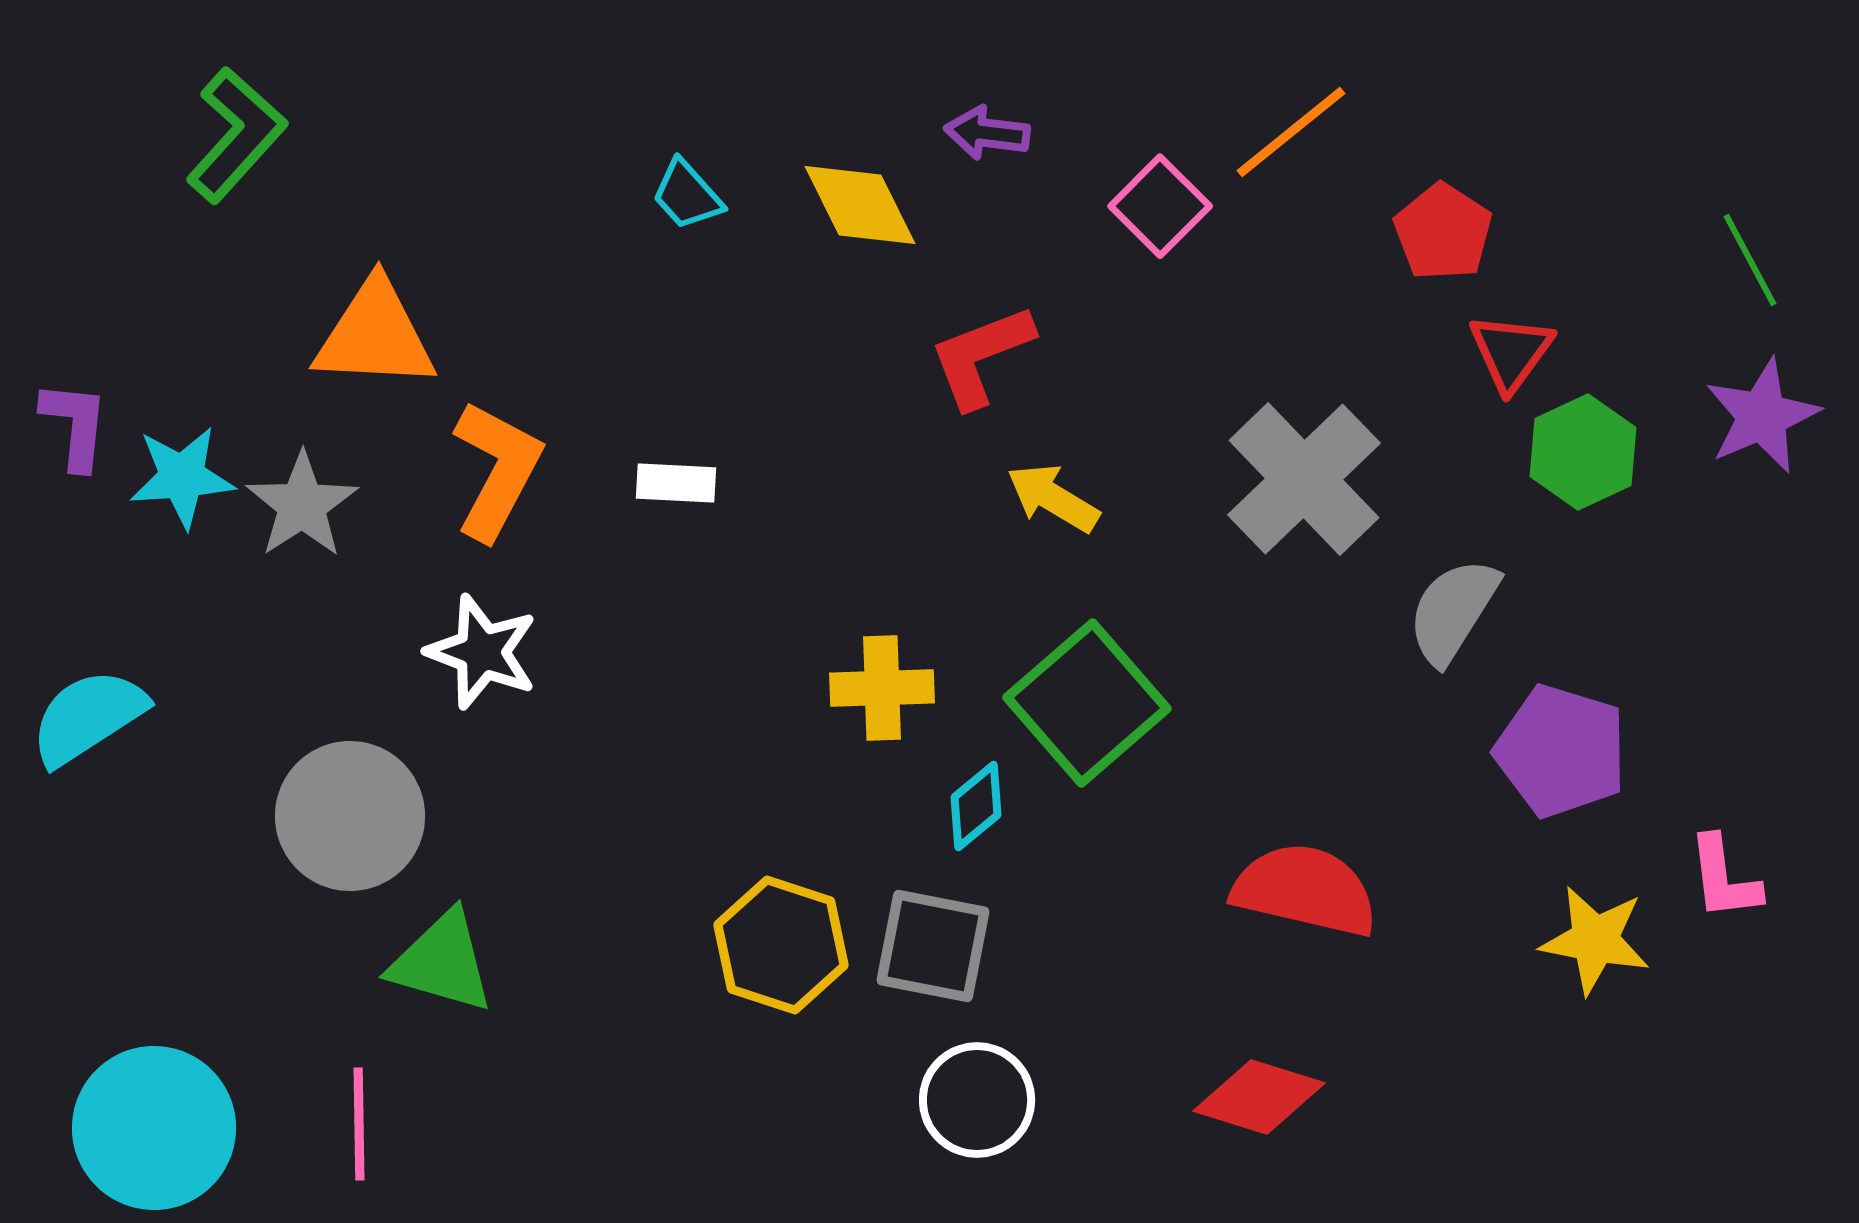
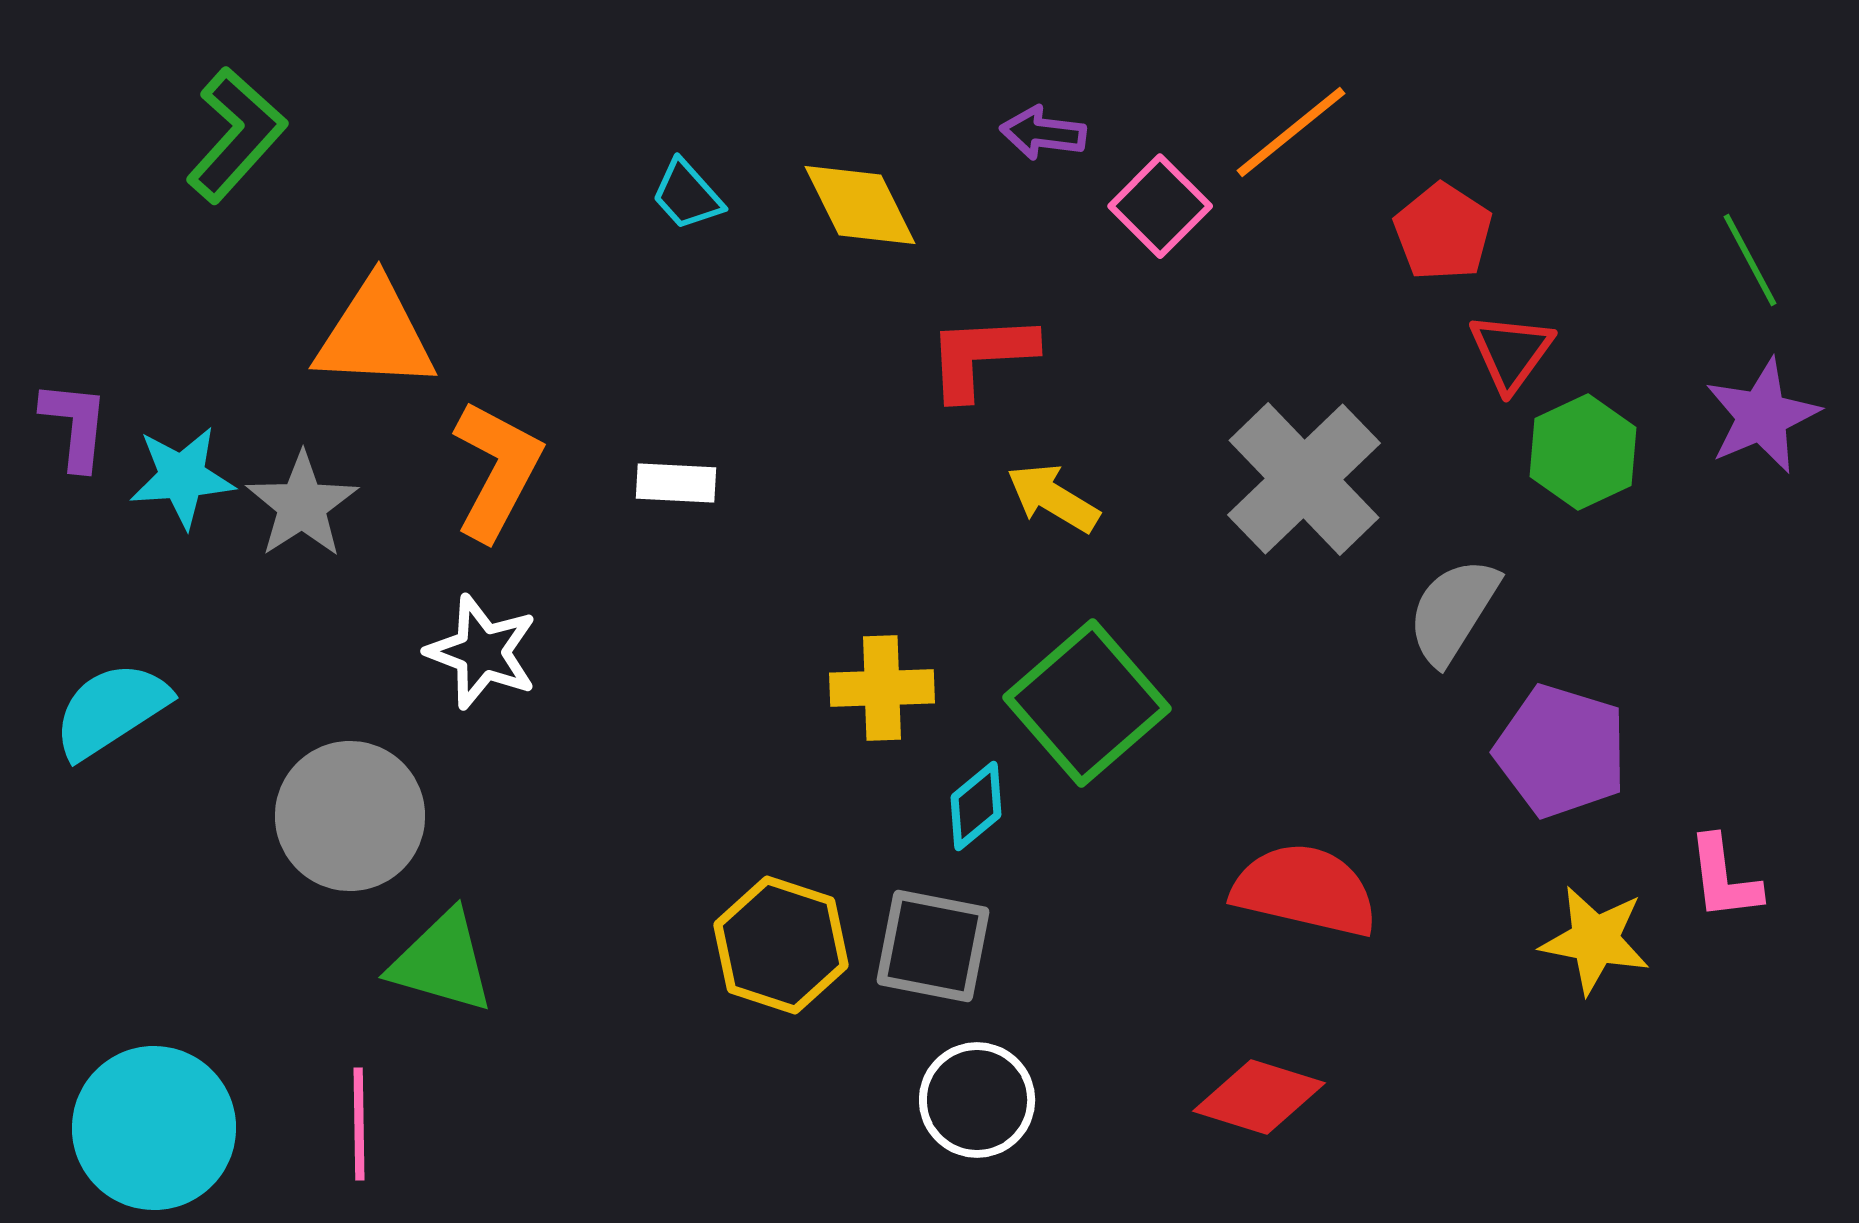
purple arrow: moved 56 px right
red L-shape: rotated 18 degrees clockwise
cyan semicircle: moved 23 px right, 7 px up
